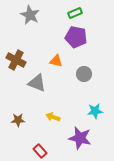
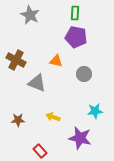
green rectangle: rotated 64 degrees counterclockwise
